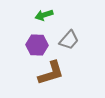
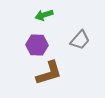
gray trapezoid: moved 11 px right
brown L-shape: moved 2 px left
